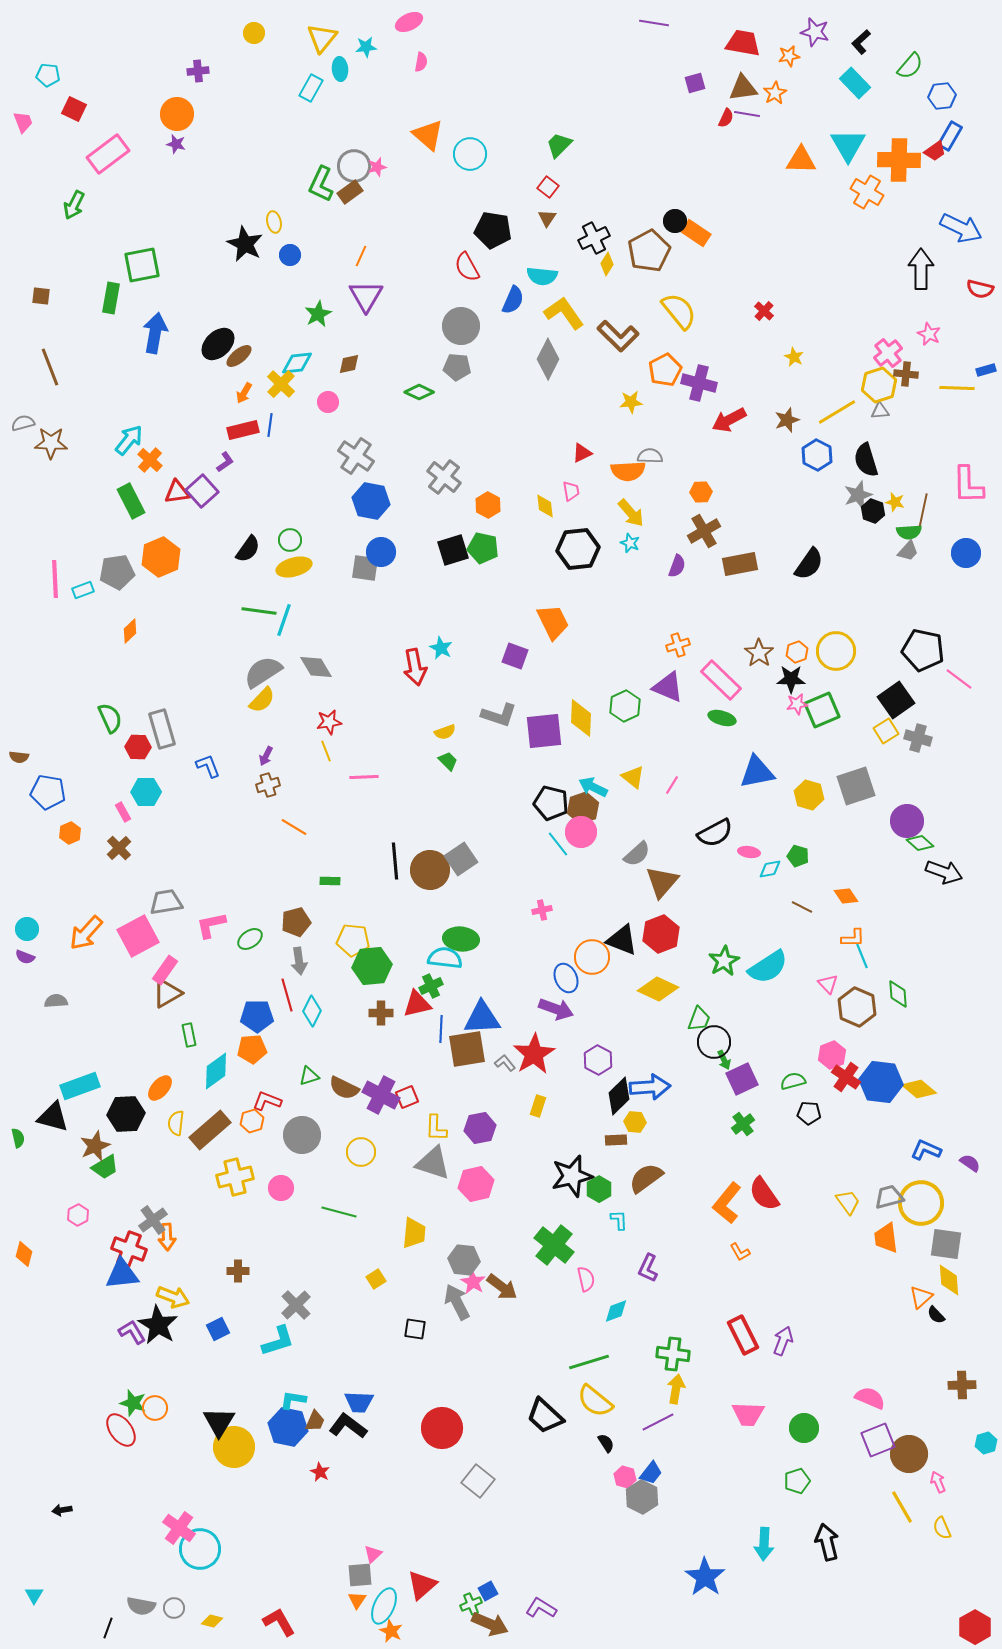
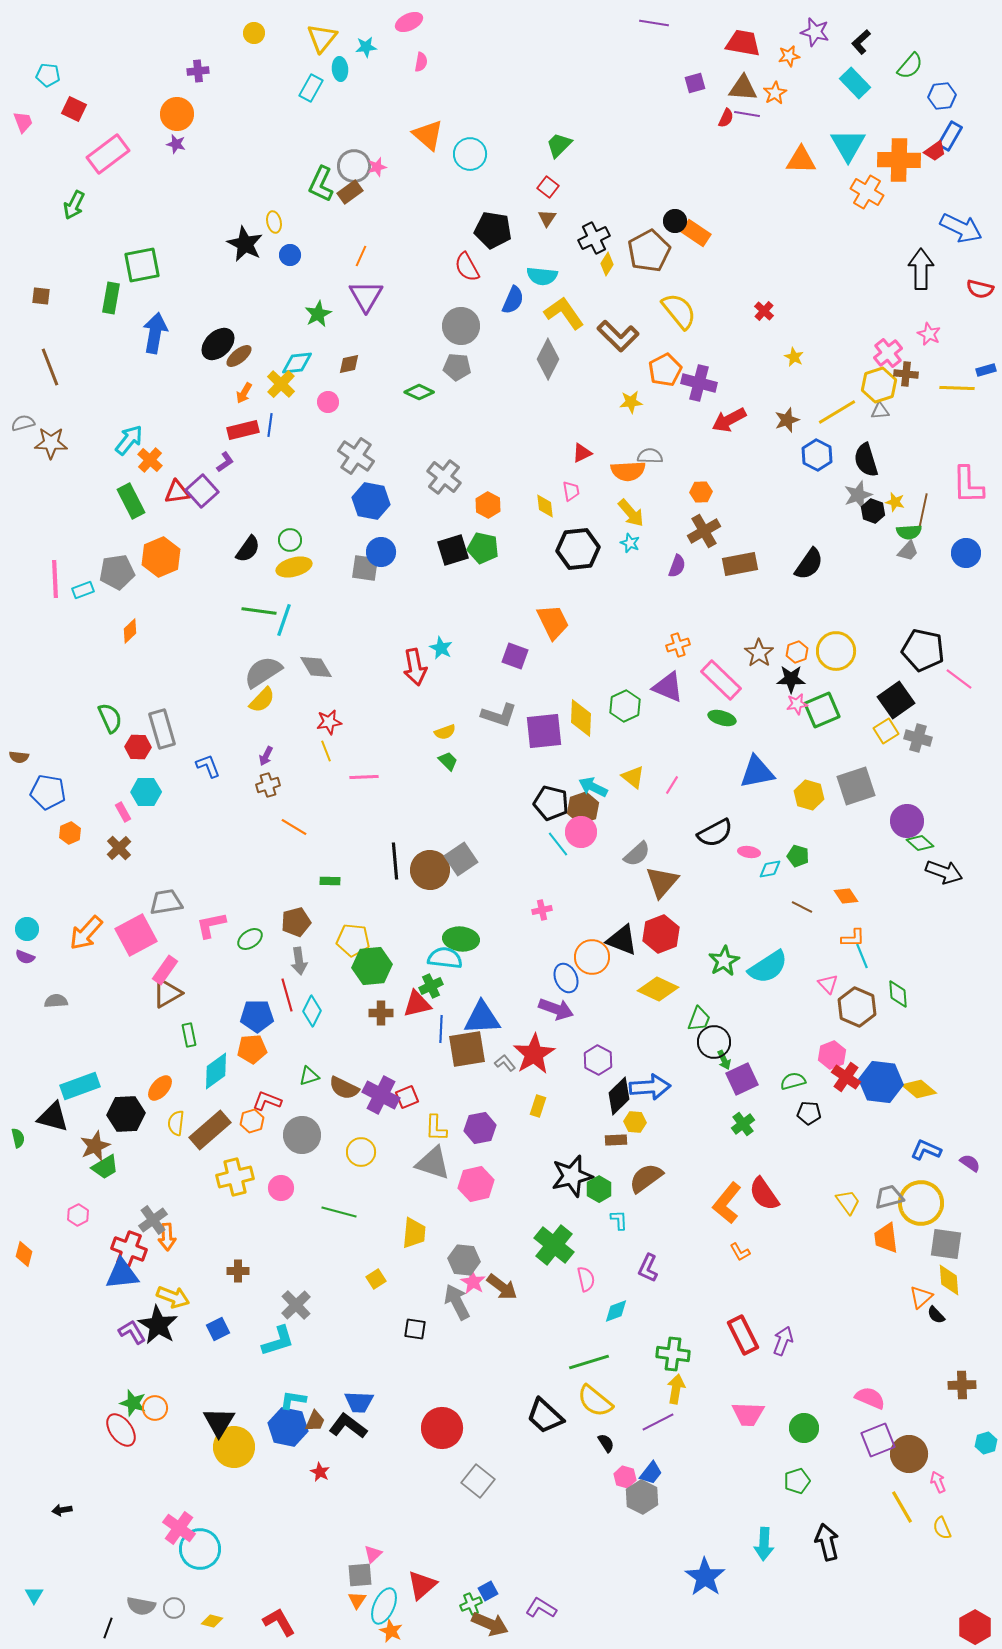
brown triangle at (743, 88): rotated 12 degrees clockwise
pink square at (138, 936): moved 2 px left, 1 px up
